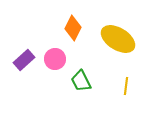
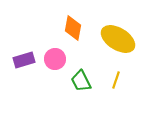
orange diamond: rotated 15 degrees counterclockwise
purple rectangle: rotated 25 degrees clockwise
yellow line: moved 10 px left, 6 px up; rotated 12 degrees clockwise
